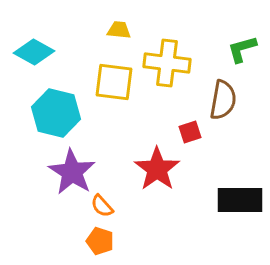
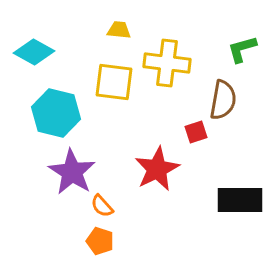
red square: moved 6 px right
red star: rotated 9 degrees clockwise
